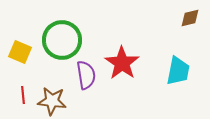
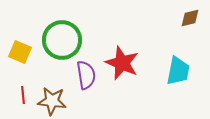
red star: rotated 12 degrees counterclockwise
